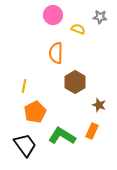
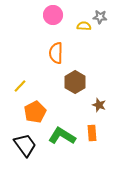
yellow semicircle: moved 6 px right, 3 px up; rotated 16 degrees counterclockwise
yellow line: moved 4 px left; rotated 32 degrees clockwise
orange rectangle: moved 2 px down; rotated 28 degrees counterclockwise
